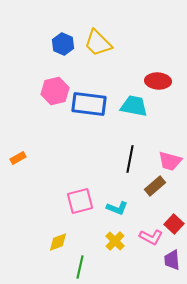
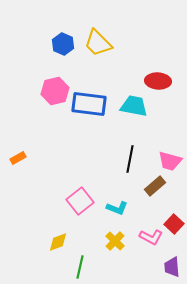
pink square: rotated 24 degrees counterclockwise
purple trapezoid: moved 7 px down
